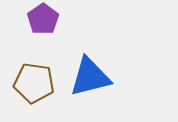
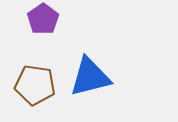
brown pentagon: moved 1 px right, 2 px down
